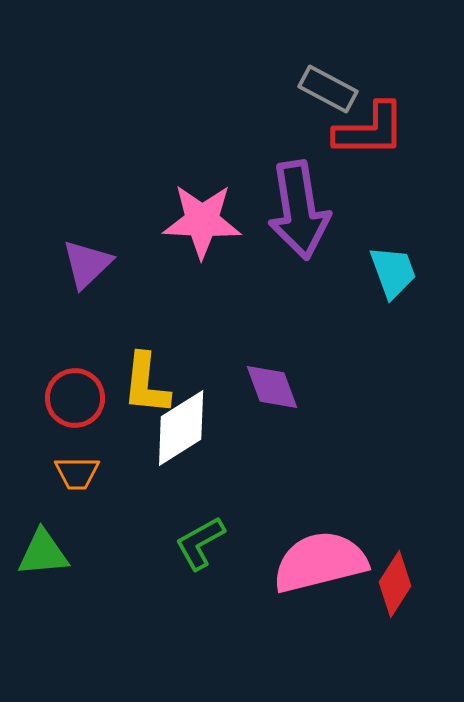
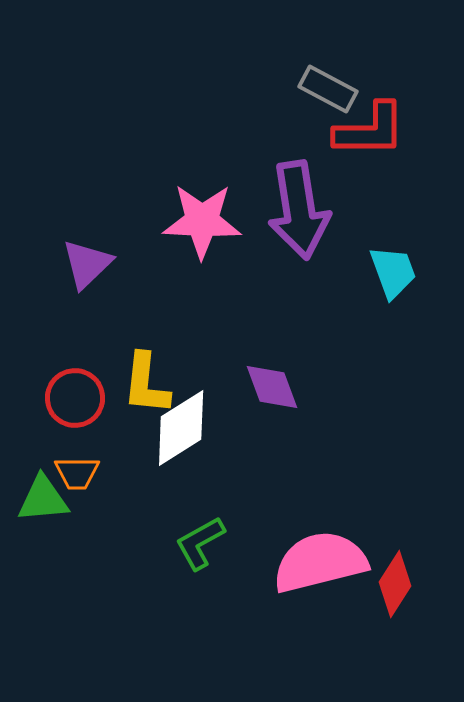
green triangle: moved 54 px up
